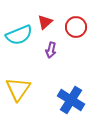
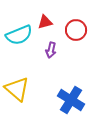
red triangle: rotated 28 degrees clockwise
red circle: moved 3 px down
yellow triangle: moved 1 px left; rotated 24 degrees counterclockwise
